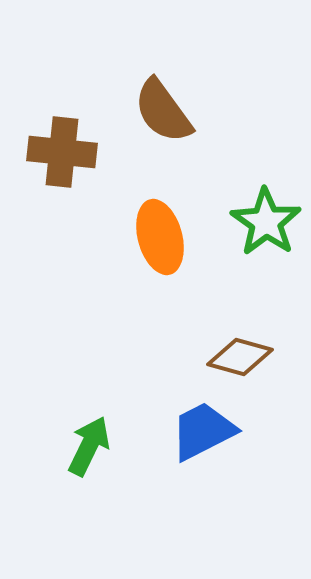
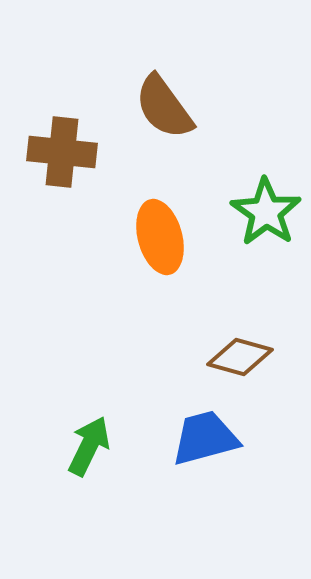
brown semicircle: moved 1 px right, 4 px up
green star: moved 10 px up
blue trapezoid: moved 2 px right, 7 px down; rotated 12 degrees clockwise
